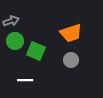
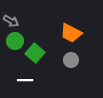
gray arrow: rotated 49 degrees clockwise
orange trapezoid: rotated 45 degrees clockwise
green square: moved 1 px left, 2 px down; rotated 18 degrees clockwise
